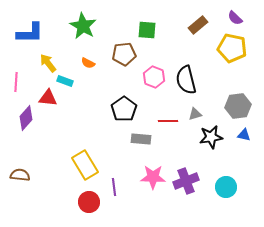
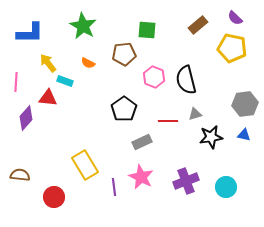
gray hexagon: moved 7 px right, 2 px up
gray rectangle: moved 1 px right, 3 px down; rotated 30 degrees counterclockwise
pink star: moved 12 px left; rotated 25 degrees clockwise
red circle: moved 35 px left, 5 px up
